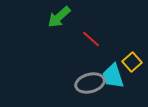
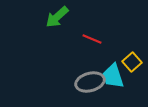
green arrow: moved 2 px left
red line: moved 1 px right; rotated 18 degrees counterclockwise
gray ellipse: moved 1 px up
